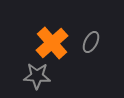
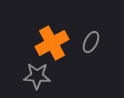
orange cross: rotated 12 degrees clockwise
